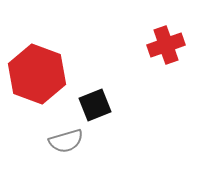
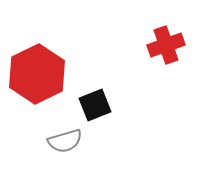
red hexagon: rotated 14 degrees clockwise
gray semicircle: moved 1 px left
